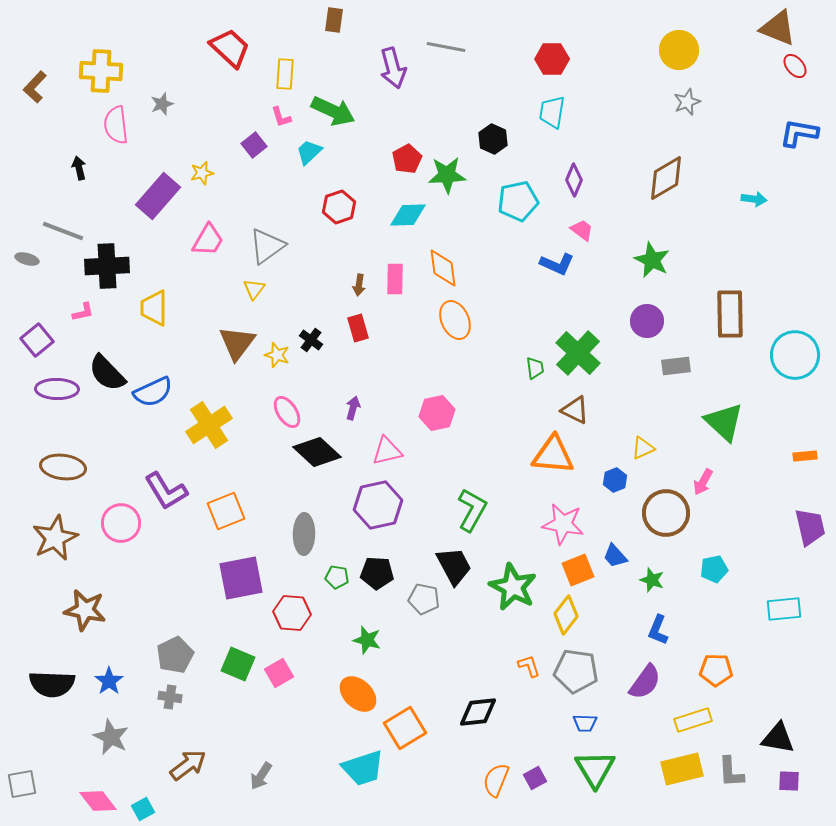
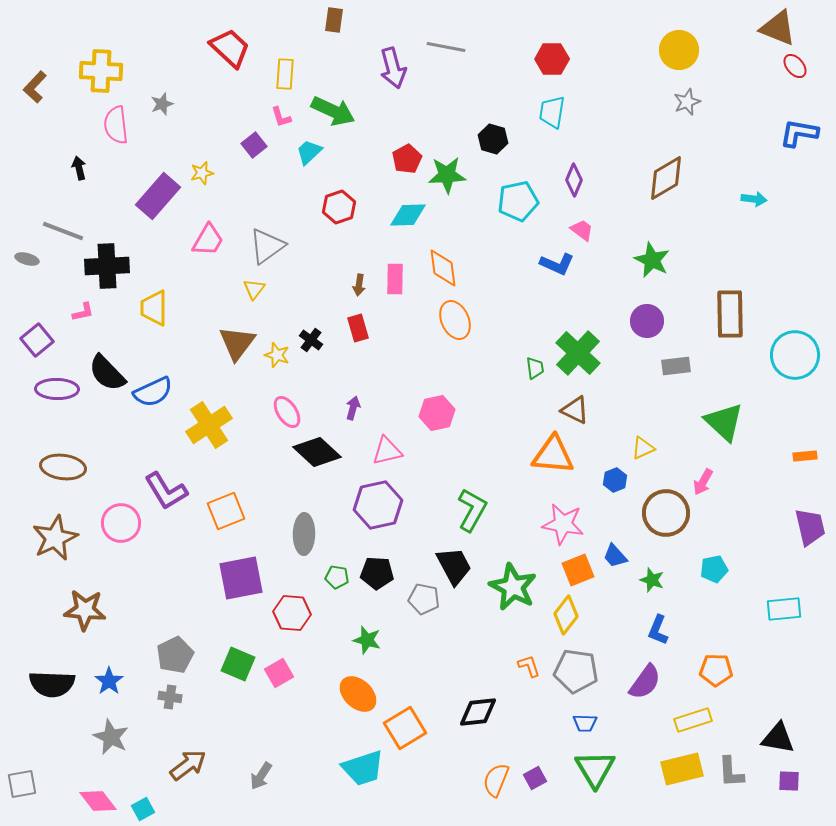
black hexagon at (493, 139): rotated 8 degrees counterclockwise
brown star at (85, 610): rotated 6 degrees counterclockwise
